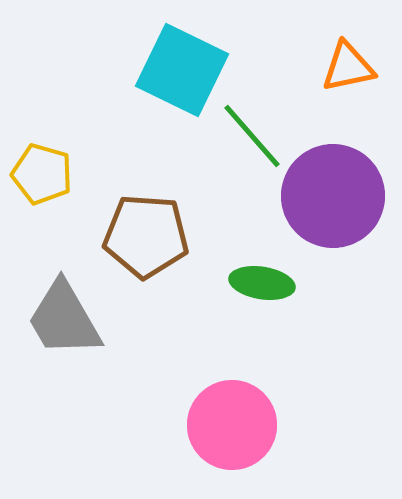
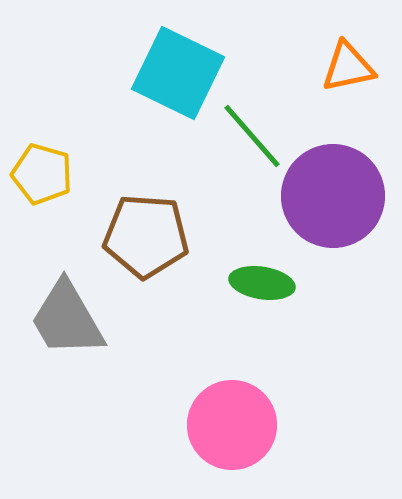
cyan square: moved 4 px left, 3 px down
gray trapezoid: moved 3 px right
